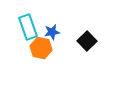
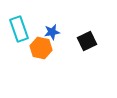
cyan rectangle: moved 9 px left, 2 px down
black square: rotated 18 degrees clockwise
